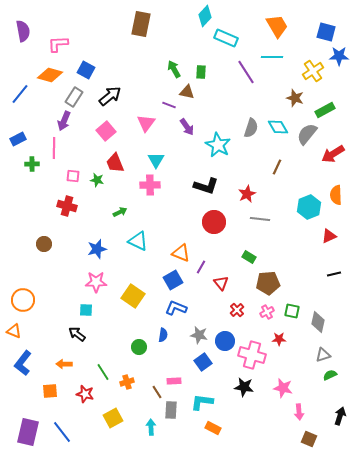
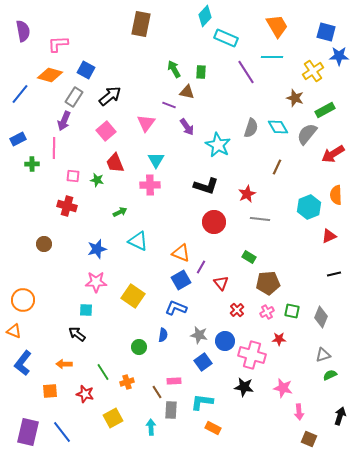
blue square at (173, 280): moved 8 px right
gray diamond at (318, 322): moved 3 px right, 5 px up; rotated 10 degrees clockwise
